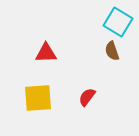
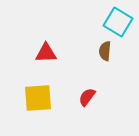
brown semicircle: moved 7 px left; rotated 24 degrees clockwise
